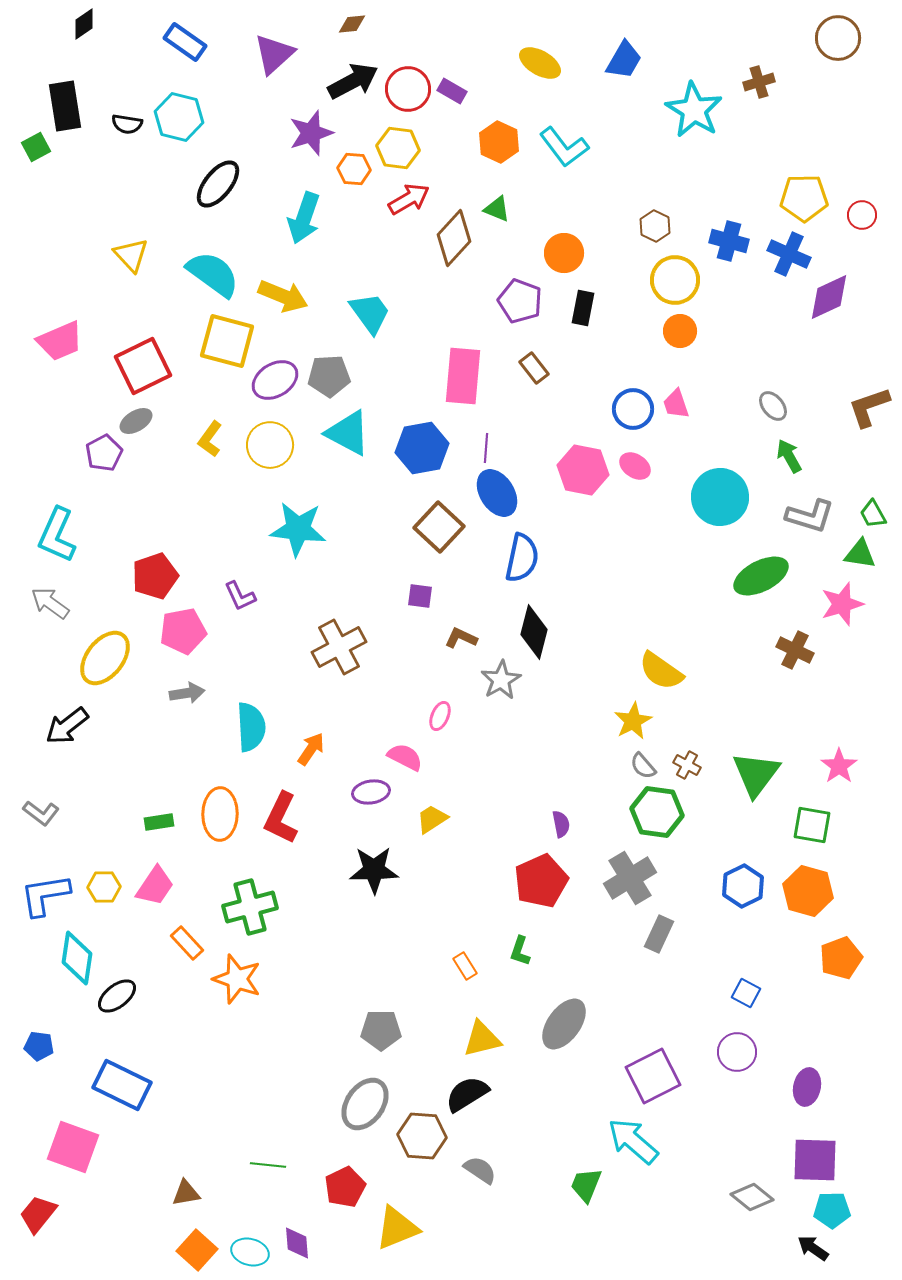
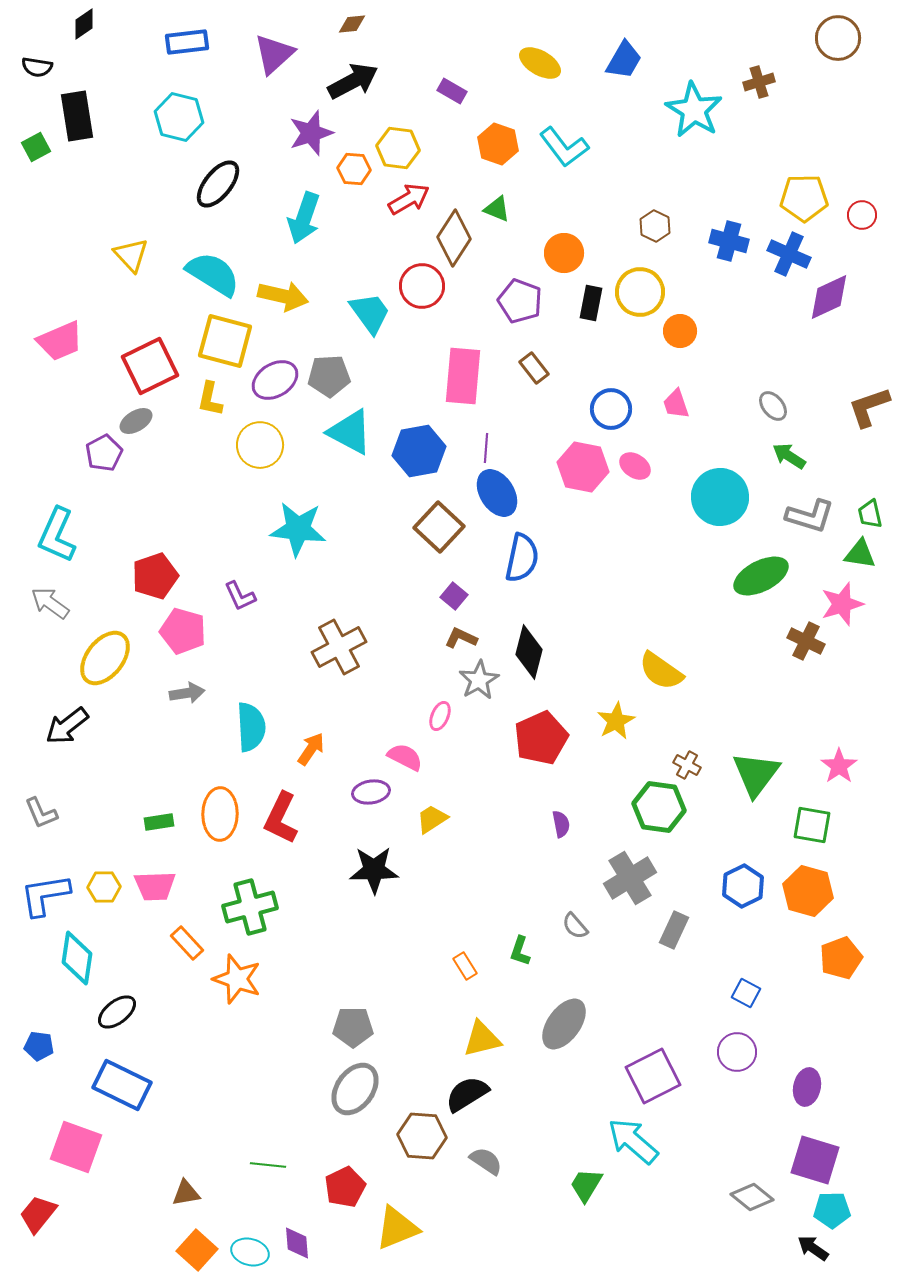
blue rectangle at (185, 42): moved 2 px right; rotated 42 degrees counterclockwise
red circle at (408, 89): moved 14 px right, 197 px down
black rectangle at (65, 106): moved 12 px right, 10 px down
black semicircle at (127, 124): moved 90 px left, 57 px up
orange hexagon at (499, 142): moved 1 px left, 2 px down; rotated 6 degrees counterclockwise
brown diamond at (454, 238): rotated 10 degrees counterclockwise
cyan semicircle at (213, 274): rotated 4 degrees counterclockwise
yellow circle at (675, 280): moved 35 px left, 12 px down
yellow arrow at (283, 296): rotated 9 degrees counterclockwise
black rectangle at (583, 308): moved 8 px right, 5 px up
yellow square at (227, 341): moved 2 px left
red square at (143, 366): moved 7 px right
blue circle at (633, 409): moved 22 px left
cyan triangle at (348, 433): moved 2 px right, 1 px up
yellow L-shape at (210, 439): moved 40 px up; rotated 24 degrees counterclockwise
yellow circle at (270, 445): moved 10 px left
blue hexagon at (422, 448): moved 3 px left, 3 px down
green arrow at (789, 456): rotated 28 degrees counterclockwise
pink hexagon at (583, 470): moved 3 px up
green trapezoid at (873, 514): moved 3 px left; rotated 16 degrees clockwise
purple square at (420, 596): moved 34 px right; rotated 32 degrees clockwise
pink pentagon at (183, 631): rotated 27 degrees clockwise
black diamond at (534, 632): moved 5 px left, 20 px down
brown cross at (795, 650): moved 11 px right, 9 px up
gray star at (501, 680): moved 22 px left
yellow star at (633, 721): moved 17 px left
gray semicircle at (643, 766): moved 68 px left, 160 px down
green hexagon at (657, 812): moved 2 px right, 5 px up
gray L-shape at (41, 813): rotated 30 degrees clockwise
red pentagon at (541, 881): moved 143 px up
pink trapezoid at (155, 886): rotated 54 degrees clockwise
gray rectangle at (659, 934): moved 15 px right, 4 px up
black ellipse at (117, 996): moved 16 px down
gray pentagon at (381, 1030): moved 28 px left, 3 px up
gray ellipse at (365, 1104): moved 10 px left, 15 px up
pink square at (73, 1147): moved 3 px right
purple square at (815, 1160): rotated 15 degrees clockwise
gray semicircle at (480, 1170): moved 6 px right, 9 px up
green trapezoid at (586, 1185): rotated 9 degrees clockwise
